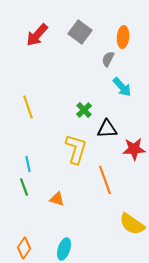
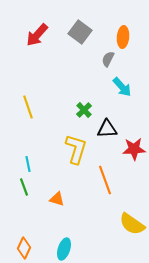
orange diamond: rotated 10 degrees counterclockwise
